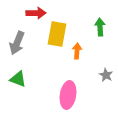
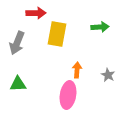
green arrow: rotated 90 degrees clockwise
orange arrow: moved 19 px down
gray star: moved 2 px right
green triangle: moved 5 px down; rotated 24 degrees counterclockwise
